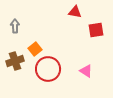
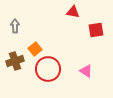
red triangle: moved 2 px left
